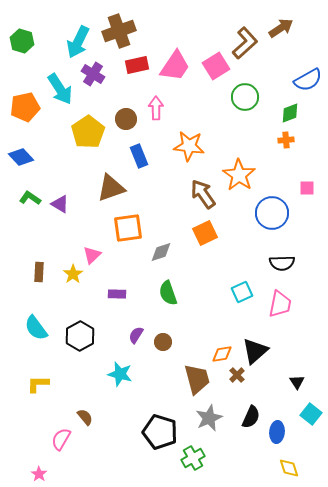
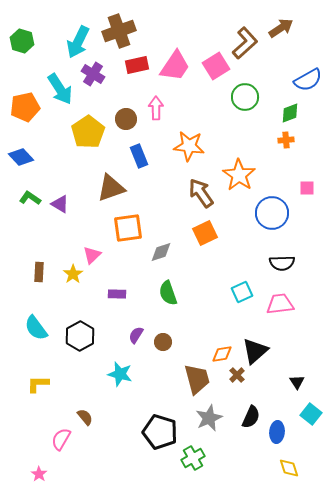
brown arrow at (203, 194): moved 2 px left, 1 px up
pink trapezoid at (280, 304): rotated 108 degrees counterclockwise
